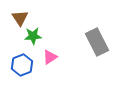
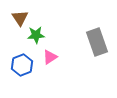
green star: moved 3 px right, 1 px up
gray rectangle: rotated 8 degrees clockwise
